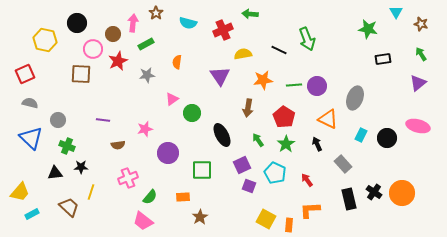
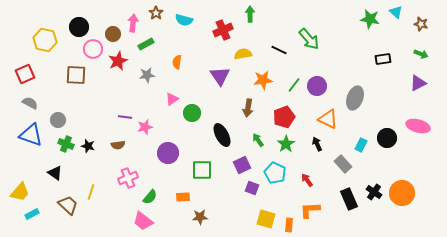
cyan triangle at (396, 12): rotated 16 degrees counterclockwise
green arrow at (250, 14): rotated 84 degrees clockwise
black circle at (77, 23): moved 2 px right, 4 px down
cyan semicircle at (188, 23): moved 4 px left, 3 px up
green star at (368, 29): moved 2 px right, 10 px up
green arrow at (307, 39): moved 2 px right; rotated 20 degrees counterclockwise
green arrow at (421, 54): rotated 144 degrees clockwise
brown square at (81, 74): moved 5 px left, 1 px down
purple triangle at (418, 83): rotated 12 degrees clockwise
green line at (294, 85): rotated 49 degrees counterclockwise
gray semicircle at (30, 103): rotated 14 degrees clockwise
red pentagon at (284, 117): rotated 20 degrees clockwise
purple line at (103, 120): moved 22 px right, 3 px up
pink star at (145, 129): moved 2 px up
cyan rectangle at (361, 135): moved 10 px down
blue triangle at (31, 138): moved 3 px up; rotated 25 degrees counterclockwise
green cross at (67, 146): moved 1 px left, 2 px up
black star at (81, 167): moved 7 px right, 21 px up; rotated 16 degrees clockwise
black triangle at (55, 173): rotated 42 degrees clockwise
purple square at (249, 186): moved 3 px right, 2 px down
black rectangle at (349, 199): rotated 10 degrees counterclockwise
brown trapezoid at (69, 207): moved 1 px left, 2 px up
brown star at (200, 217): rotated 28 degrees clockwise
yellow square at (266, 219): rotated 12 degrees counterclockwise
